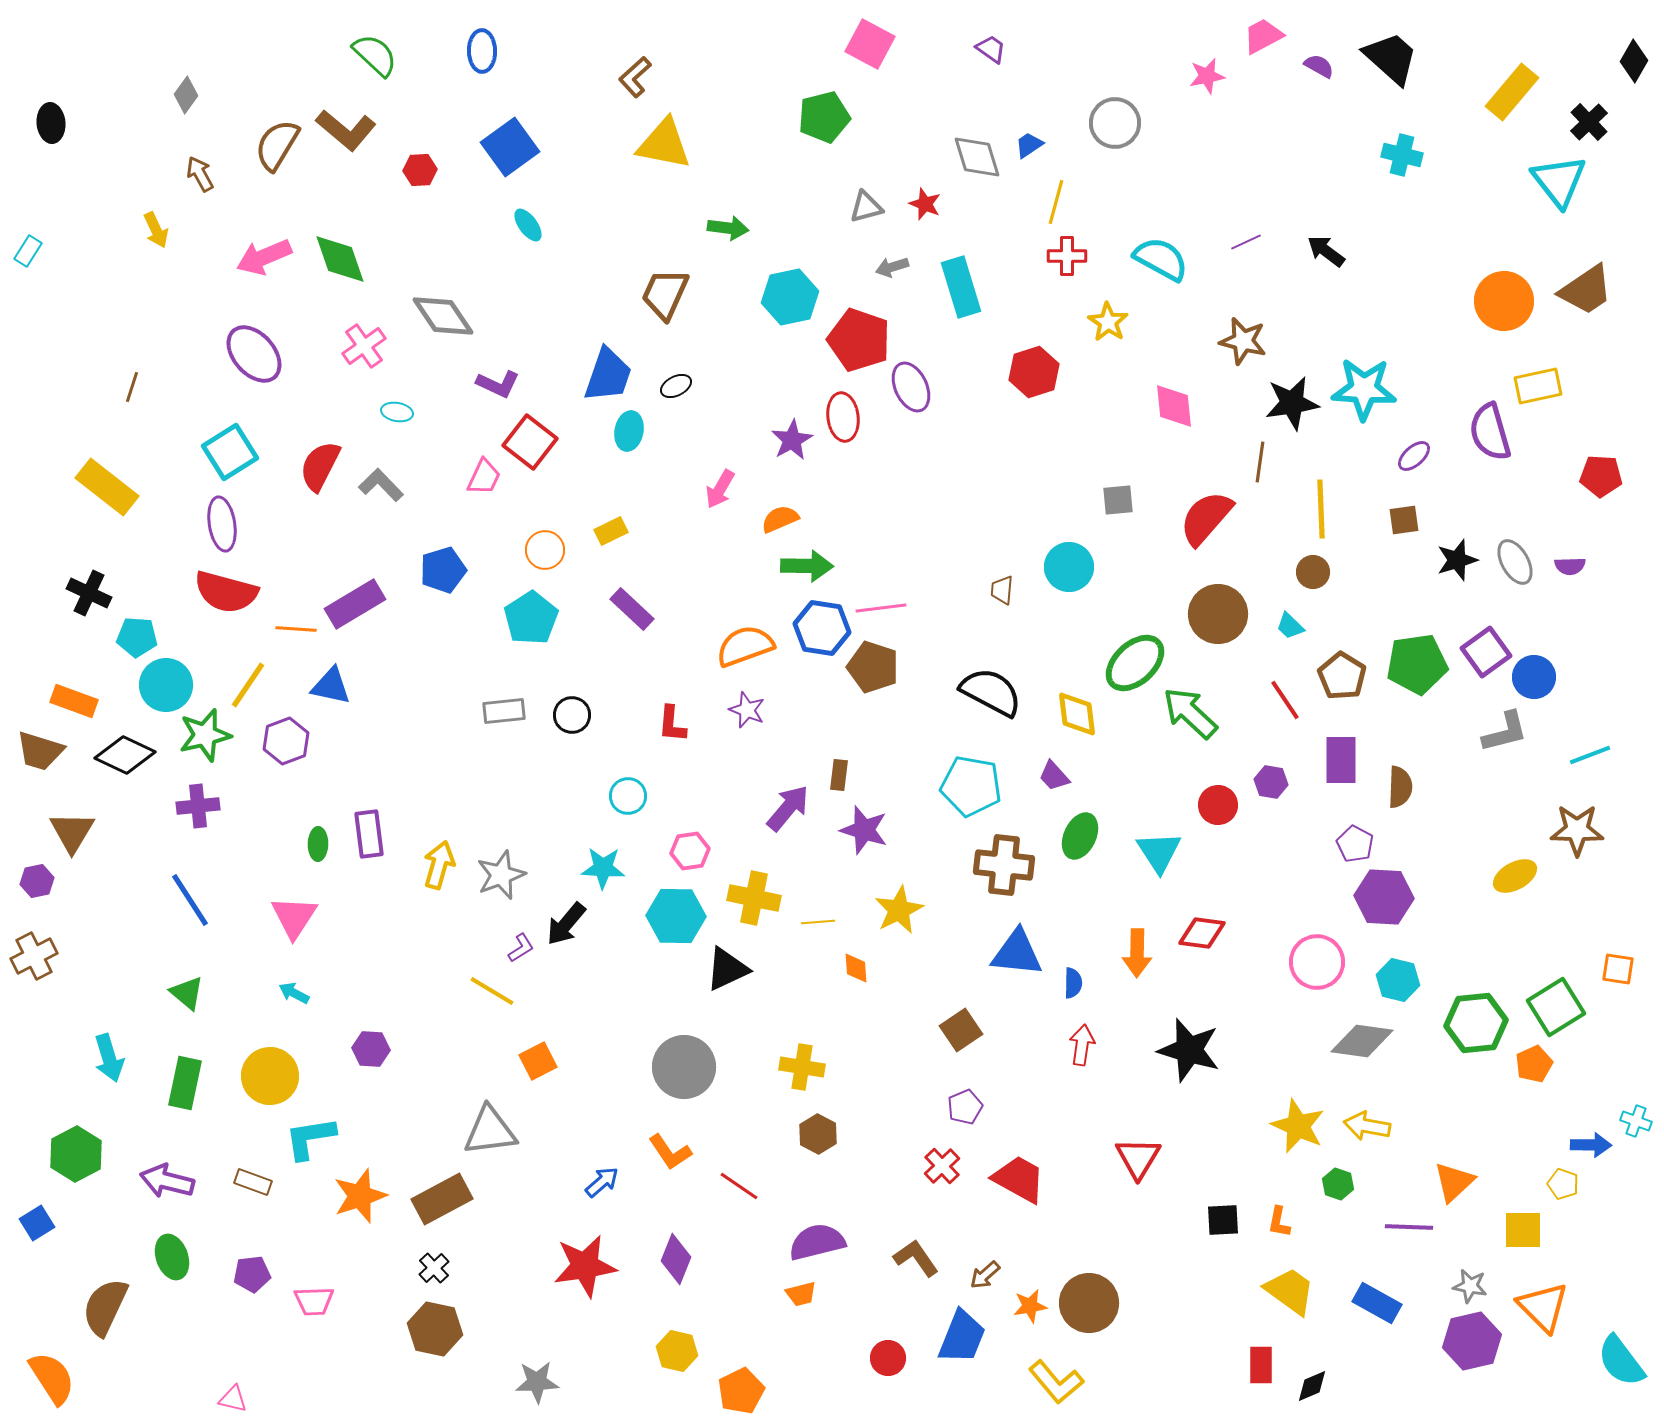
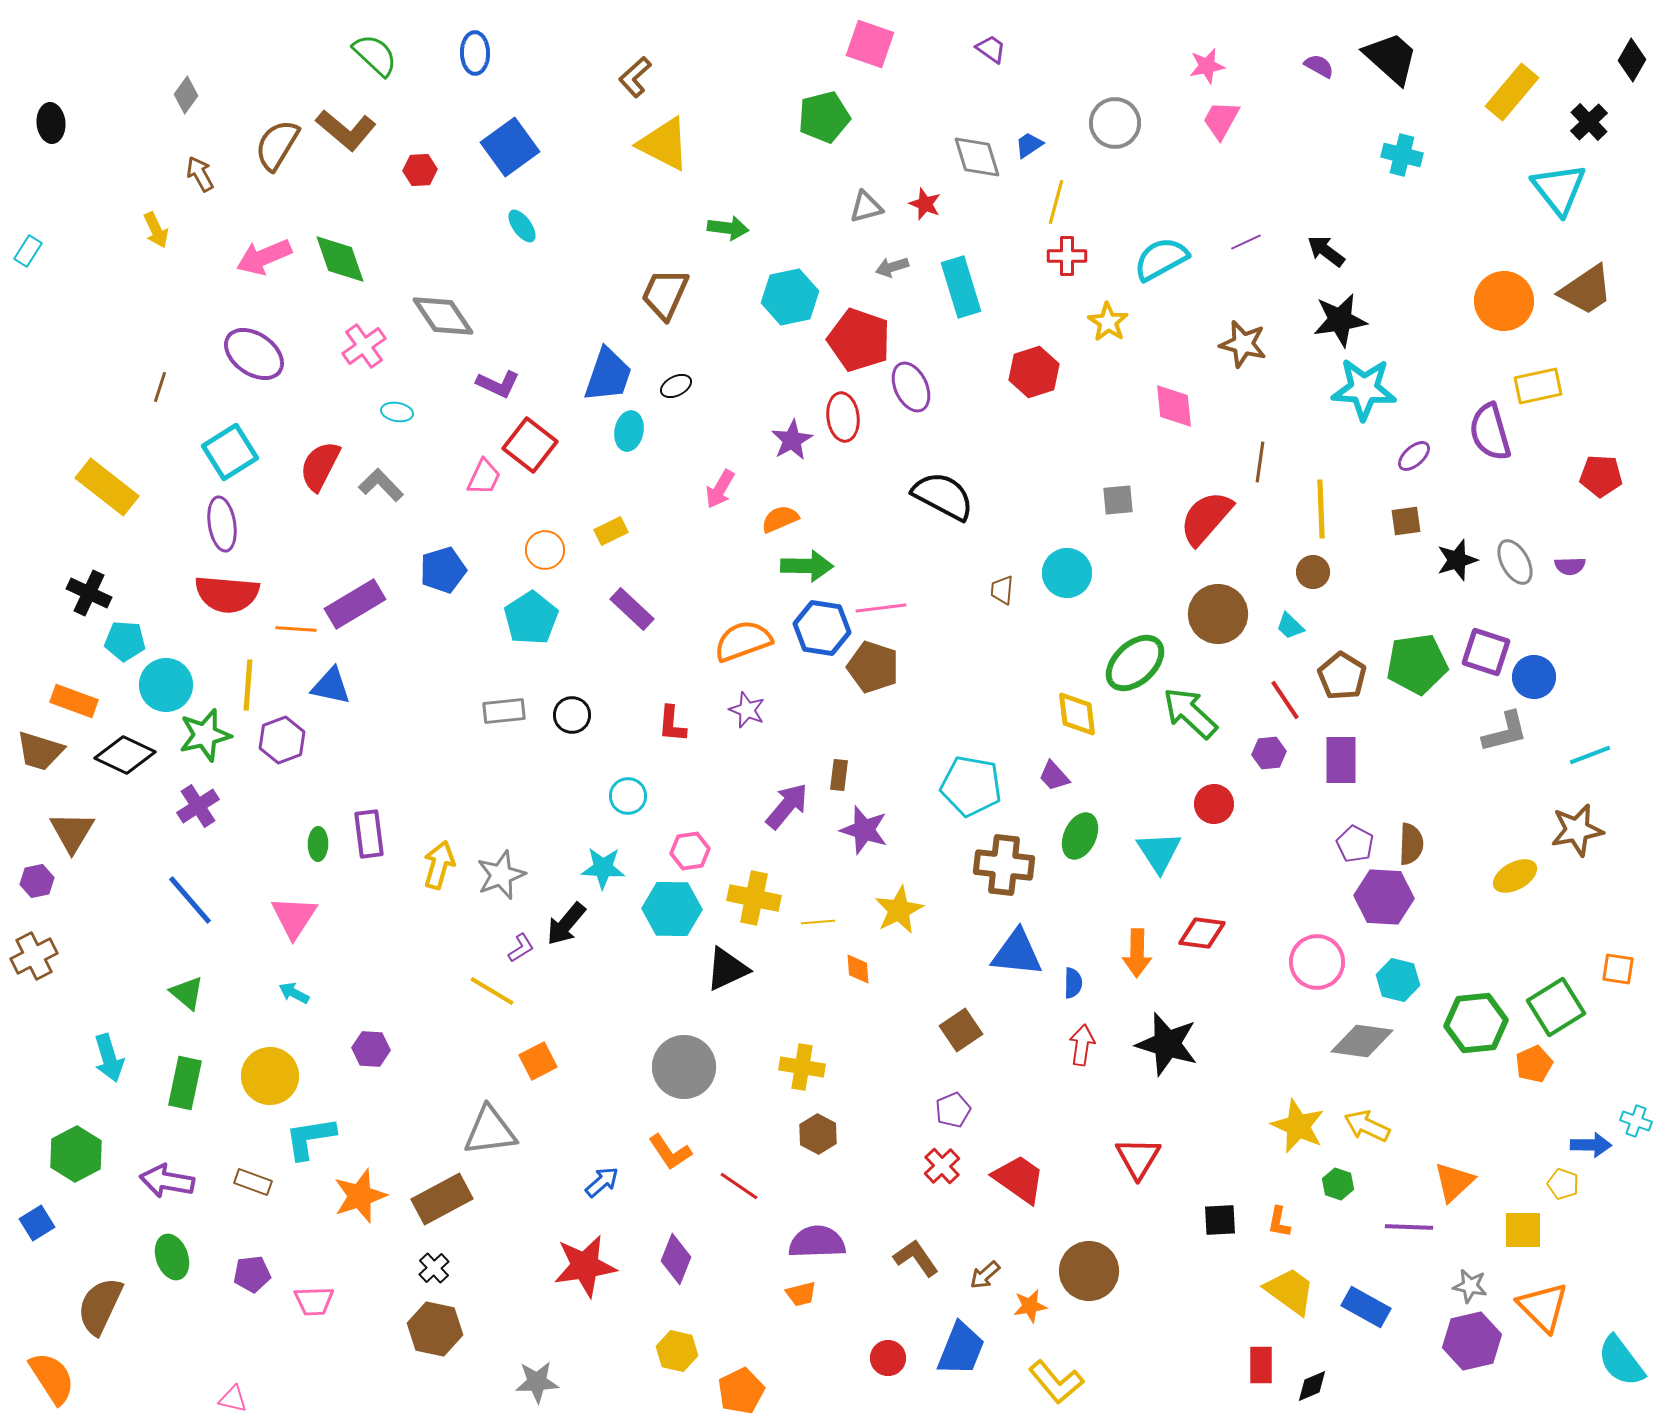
pink trapezoid at (1263, 36): moved 42 px left, 84 px down; rotated 33 degrees counterclockwise
pink square at (870, 44): rotated 9 degrees counterclockwise
blue ellipse at (482, 51): moved 7 px left, 2 px down
black diamond at (1634, 61): moved 2 px left, 1 px up
pink star at (1207, 76): moved 10 px up
yellow triangle at (664, 144): rotated 16 degrees clockwise
cyan triangle at (1559, 181): moved 8 px down
cyan ellipse at (528, 225): moved 6 px left, 1 px down
cyan semicircle at (1161, 259): rotated 58 degrees counterclockwise
brown star at (1243, 341): moved 3 px down
purple ellipse at (254, 354): rotated 14 degrees counterclockwise
brown line at (132, 387): moved 28 px right
black star at (1292, 403): moved 48 px right, 83 px up
red square at (530, 442): moved 3 px down
brown square at (1404, 520): moved 2 px right, 1 px down
cyan circle at (1069, 567): moved 2 px left, 6 px down
red semicircle at (226, 592): moved 1 px right, 2 px down; rotated 10 degrees counterclockwise
cyan pentagon at (137, 637): moved 12 px left, 4 px down
orange semicircle at (745, 646): moved 2 px left, 5 px up
purple square at (1486, 652): rotated 36 degrees counterclockwise
yellow line at (248, 685): rotated 30 degrees counterclockwise
black semicircle at (991, 692): moved 48 px left, 196 px up
purple hexagon at (286, 741): moved 4 px left, 1 px up
purple hexagon at (1271, 782): moved 2 px left, 29 px up; rotated 16 degrees counterclockwise
brown semicircle at (1400, 787): moved 11 px right, 57 px down
red circle at (1218, 805): moved 4 px left, 1 px up
purple cross at (198, 806): rotated 27 degrees counterclockwise
purple arrow at (788, 808): moved 1 px left, 2 px up
brown star at (1577, 830): rotated 12 degrees counterclockwise
blue line at (190, 900): rotated 8 degrees counterclockwise
cyan hexagon at (676, 916): moved 4 px left, 7 px up
orange diamond at (856, 968): moved 2 px right, 1 px down
black star at (1189, 1050): moved 22 px left, 6 px up
purple pentagon at (965, 1107): moved 12 px left, 3 px down
yellow arrow at (1367, 1126): rotated 15 degrees clockwise
red trapezoid at (1019, 1179): rotated 6 degrees clockwise
purple arrow at (167, 1181): rotated 4 degrees counterclockwise
black square at (1223, 1220): moved 3 px left
purple semicircle at (817, 1242): rotated 12 degrees clockwise
brown circle at (1089, 1303): moved 32 px up
blue rectangle at (1377, 1303): moved 11 px left, 4 px down
brown semicircle at (105, 1307): moved 5 px left, 1 px up
blue trapezoid at (962, 1337): moved 1 px left, 12 px down
